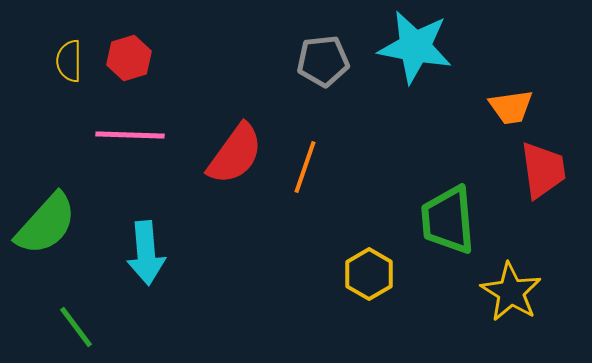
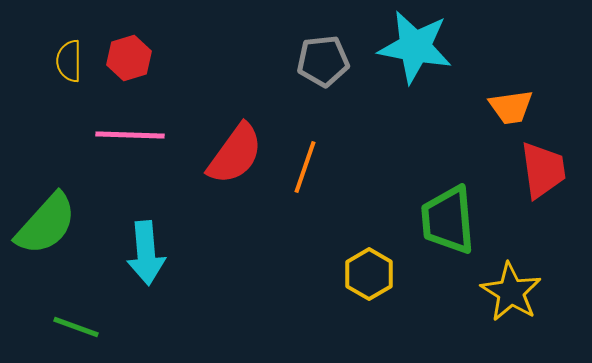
green line: rotated 33 degrees counterclockwise
